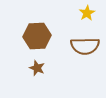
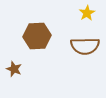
brown star: moved 23 px left, 1 px down
